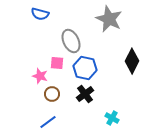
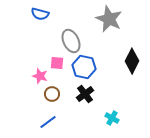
blue hexagon: moved 1 px left, 1 px up
